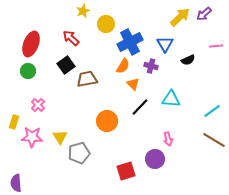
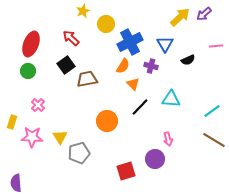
yellow rectangle: moved 2 px left
